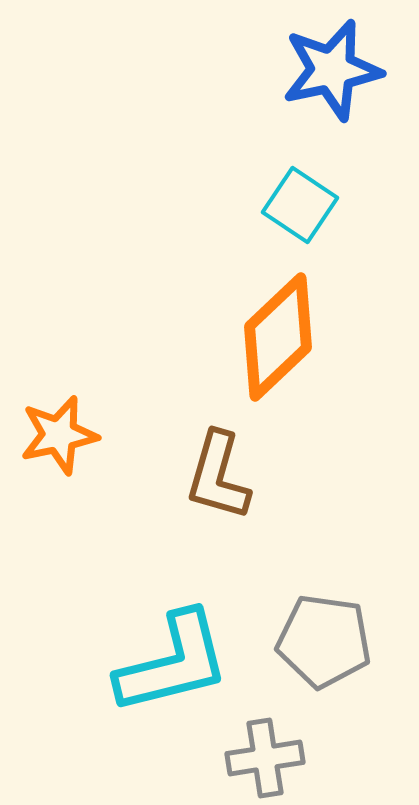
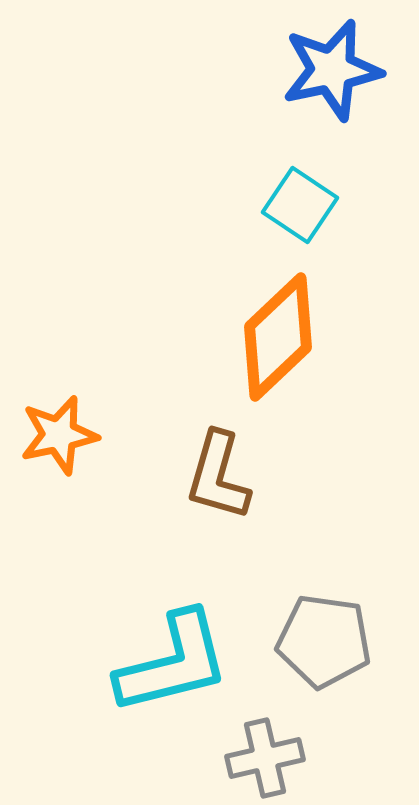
gray cross: rotated 4 degrees counterclockwise
